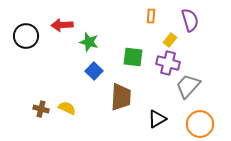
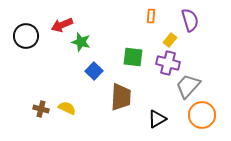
red arrow: rotated 20 degrees counterclockwise
green star: moved 8 px left
orange circle: moved 2 px right, 9 px up
